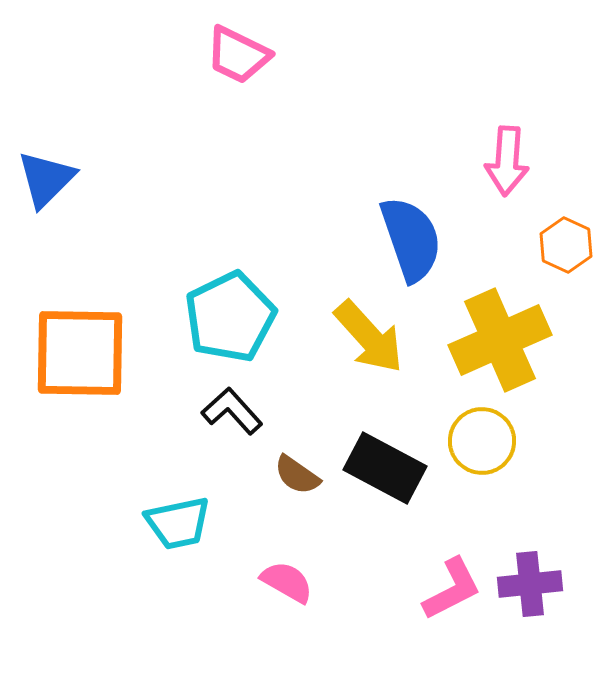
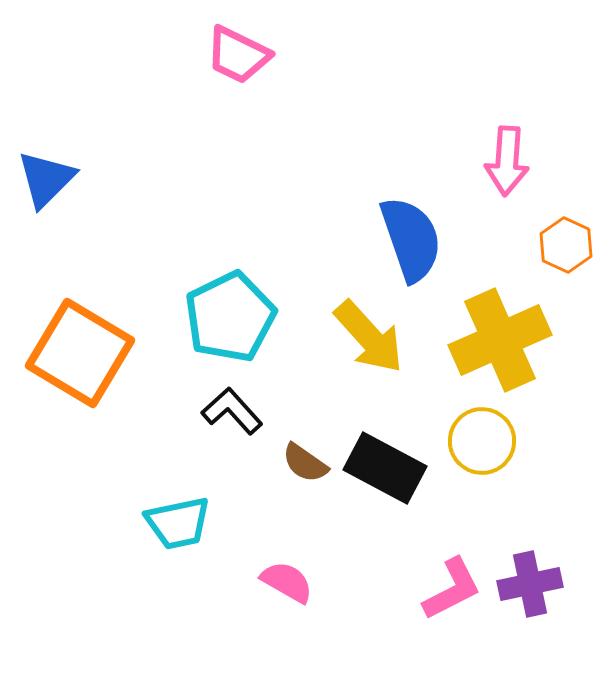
orange square: rotated 30 degrees clockwise
brown semicircle: moved 8 px right, 12 px up
purple cross: rotated 6 degrees counterclockwise
